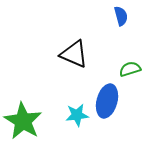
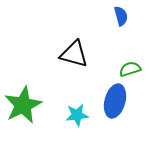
black triangle: rotated 8 degrees counterclockwise
blue ellipse: moved 8 px right
green star: moved 16 px up; rotated 15 degrees clockwise
